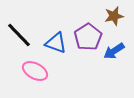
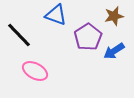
blue triangle: moved 28 px up
